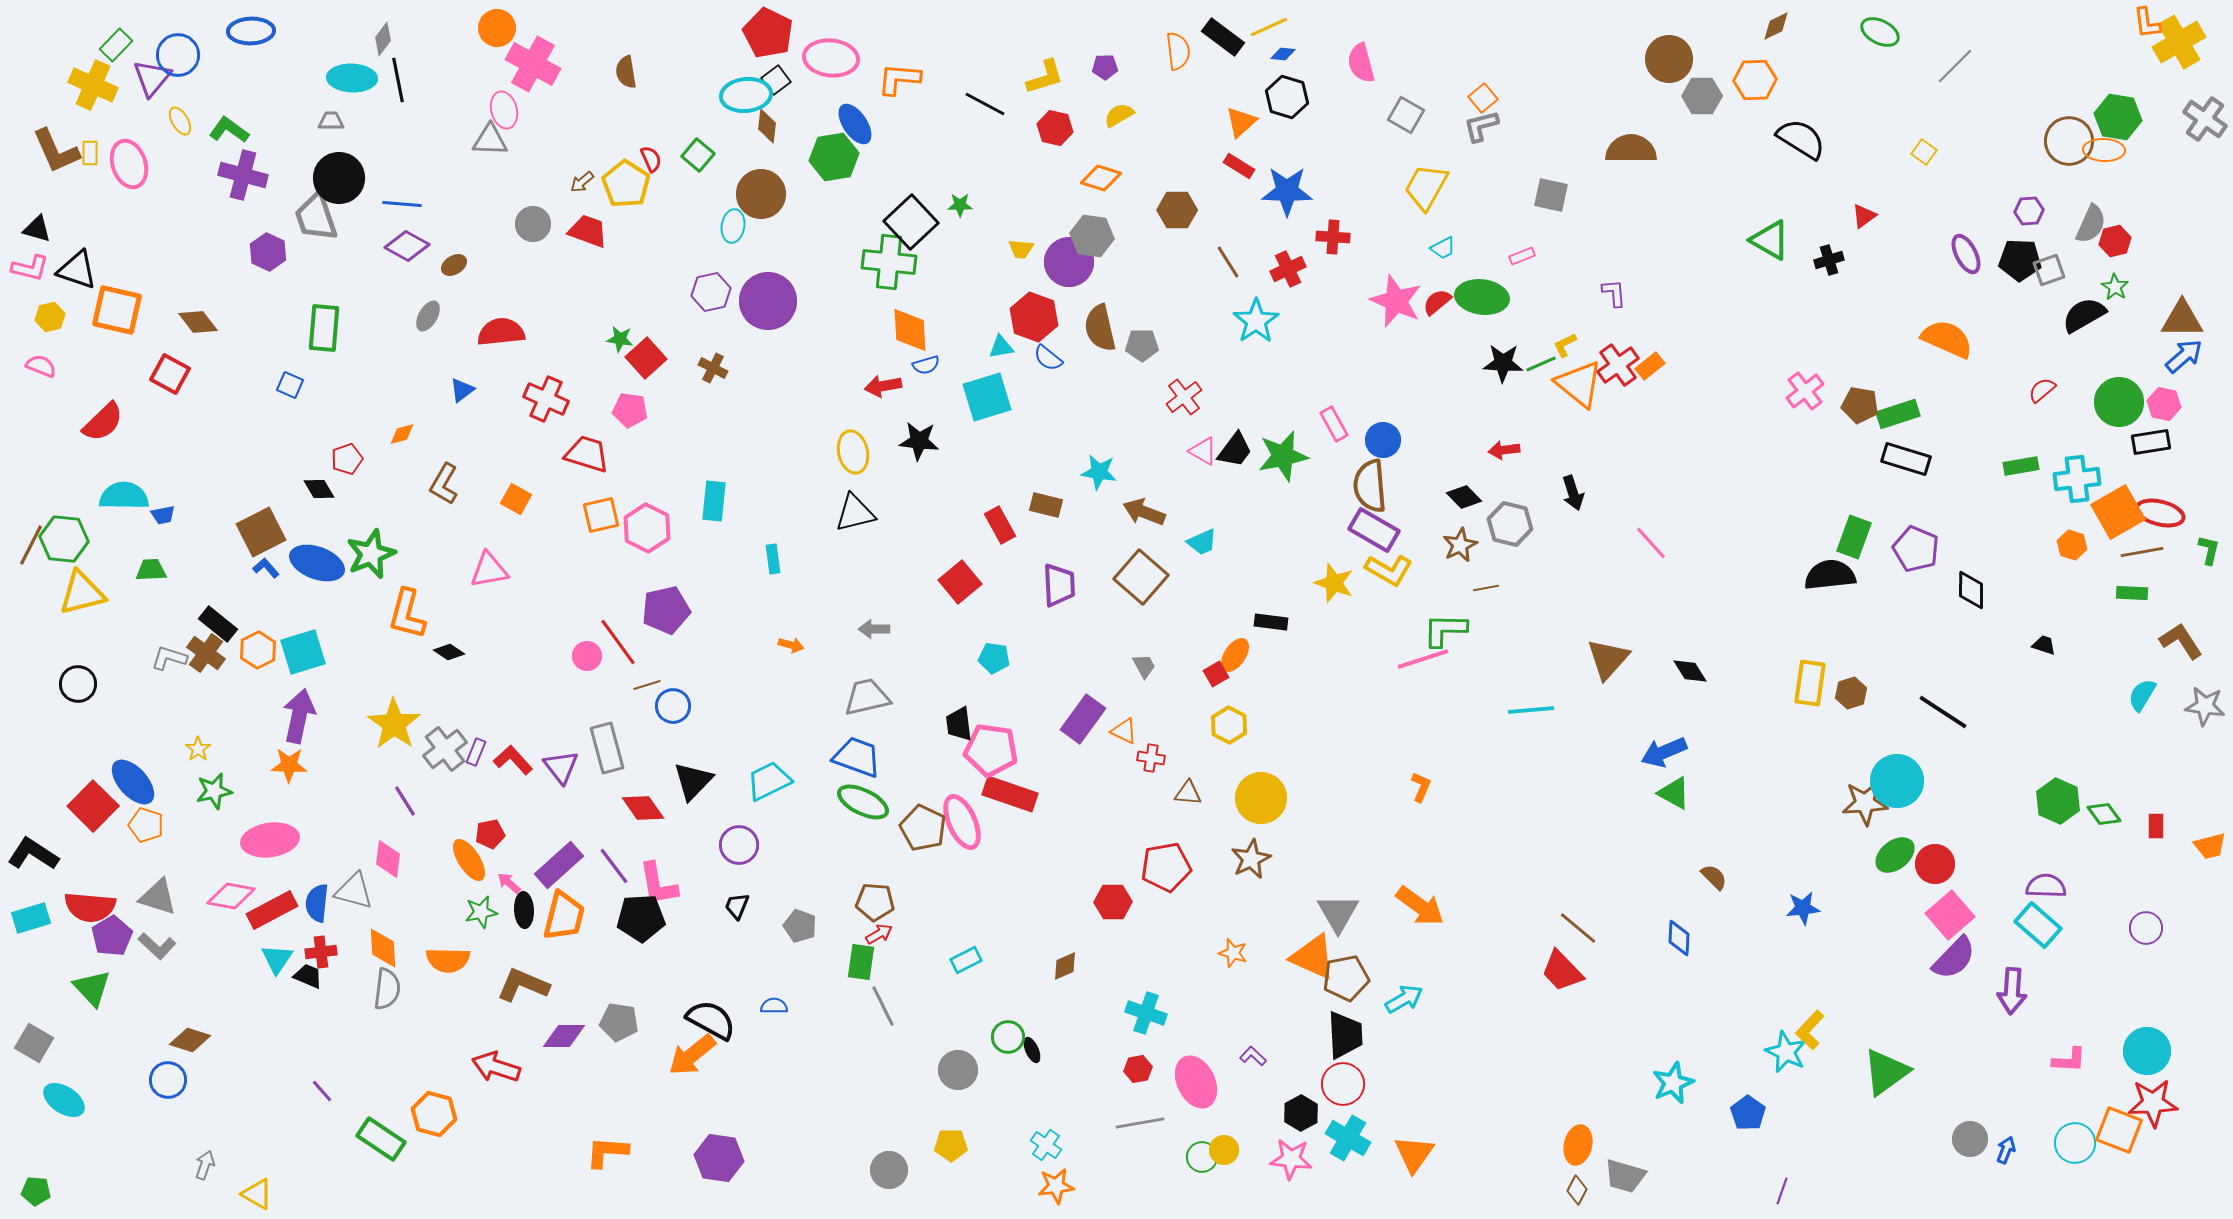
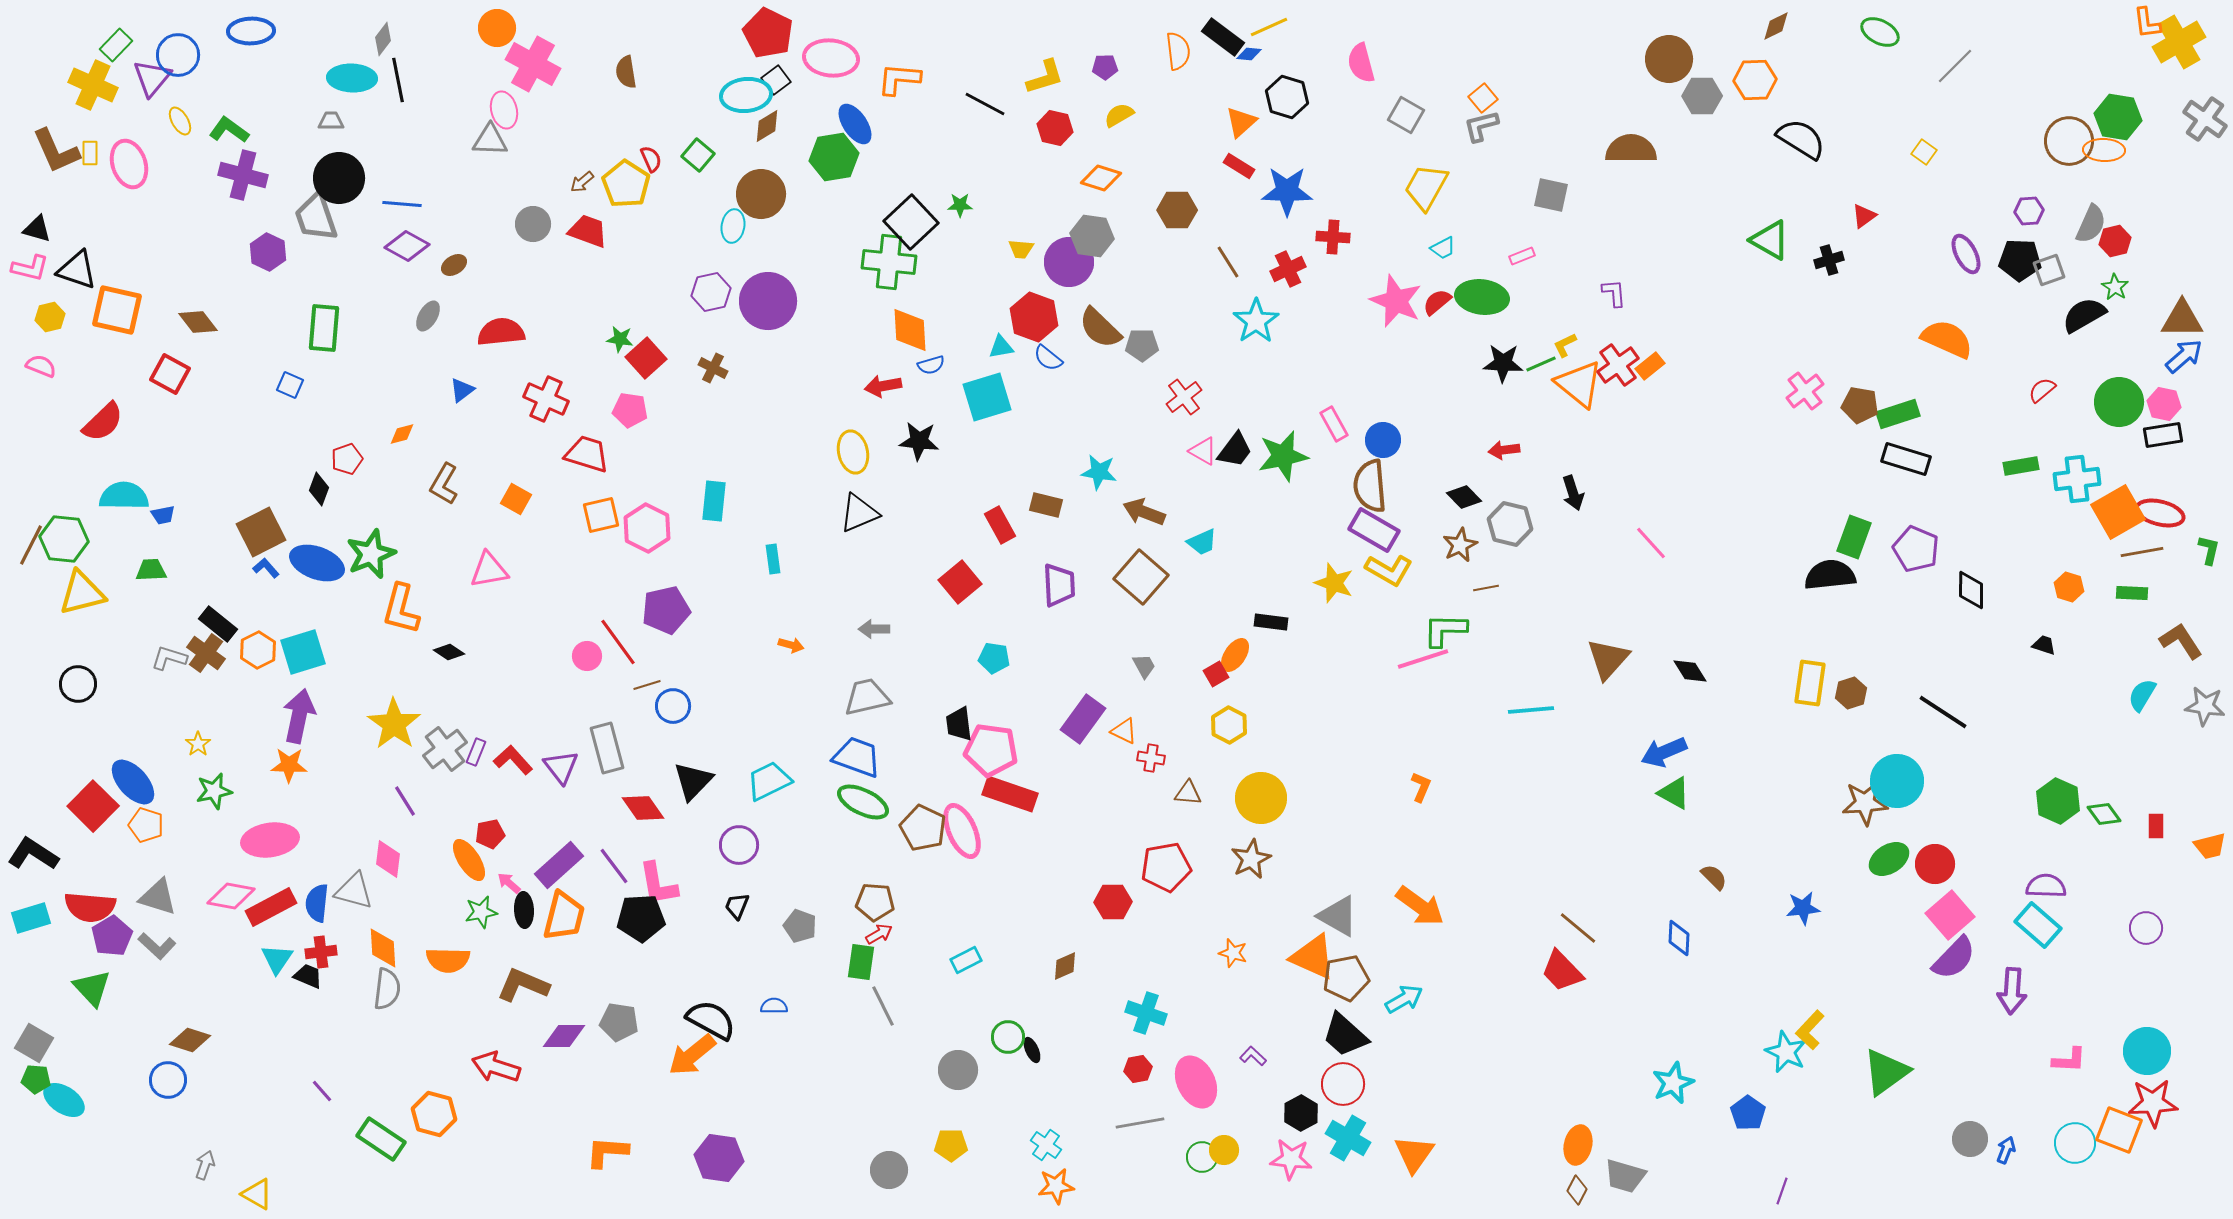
blue diamond at (1283, 54): moved 34 px left
brown diamond at (767, 126): rotated 52 degrees clockwise
brown semicircle at (1100, 328): rotated 33 degrees counterclockwise
blue semicircle at (926, 365): moved 5 px right
black rectangle at (2151, 442): moved 12 px right, 7 px up
black diamond at (319, 489): rotated 52 degrees clockwise
black triangle at (855, 513): moved 4 px right; rotated 9 degrees counterclockwise
orange hexagon at (2072, 545): moved 3 px left, 42 px down
orange L-shape at (407, 614): moved 6 px left, 5 px up
yellow star at (198, 749): moved 5 px up
pink ellipse at (962, 822): moved 9 px down
green ellipse at (1895, 855): moved 6 px left, 4 px down; rotated 6 degrees clockwise
red rectangle at (272, 910): moved 1 px left, 3 px up
gray triangle at (1338, 913): moved 3 px down; rotated 30 degrees counterclockwise
black trapezoid at (1345, 1035): rotated 135 degrees clockwise
green pentagon at (36, 1191): moved 112 px up
